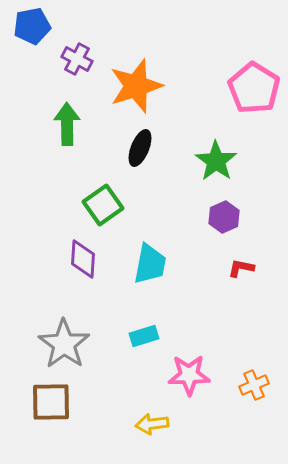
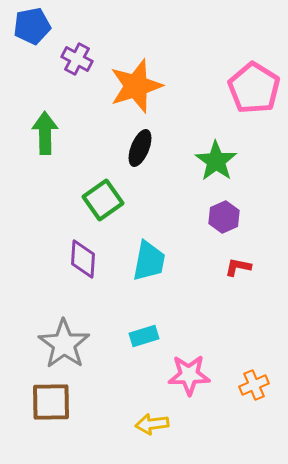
green arrow: moved 22 px left, 9 px down
green square: moved 5 px up
cyan trapezoid: moved 1 px left, 3 px up
red L-shape: moved 3 px left, 1 px up
